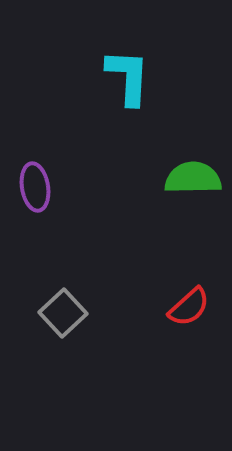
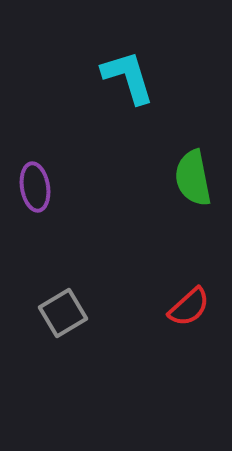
cyan L-shape: rotated 20 degrees counterclockwise
green semicircle: rotated 100 degrees counterclockwise
gray square: rotated 12 degrees clockwise
